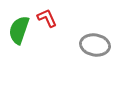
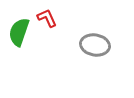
green semicircle: moved 2 px down
